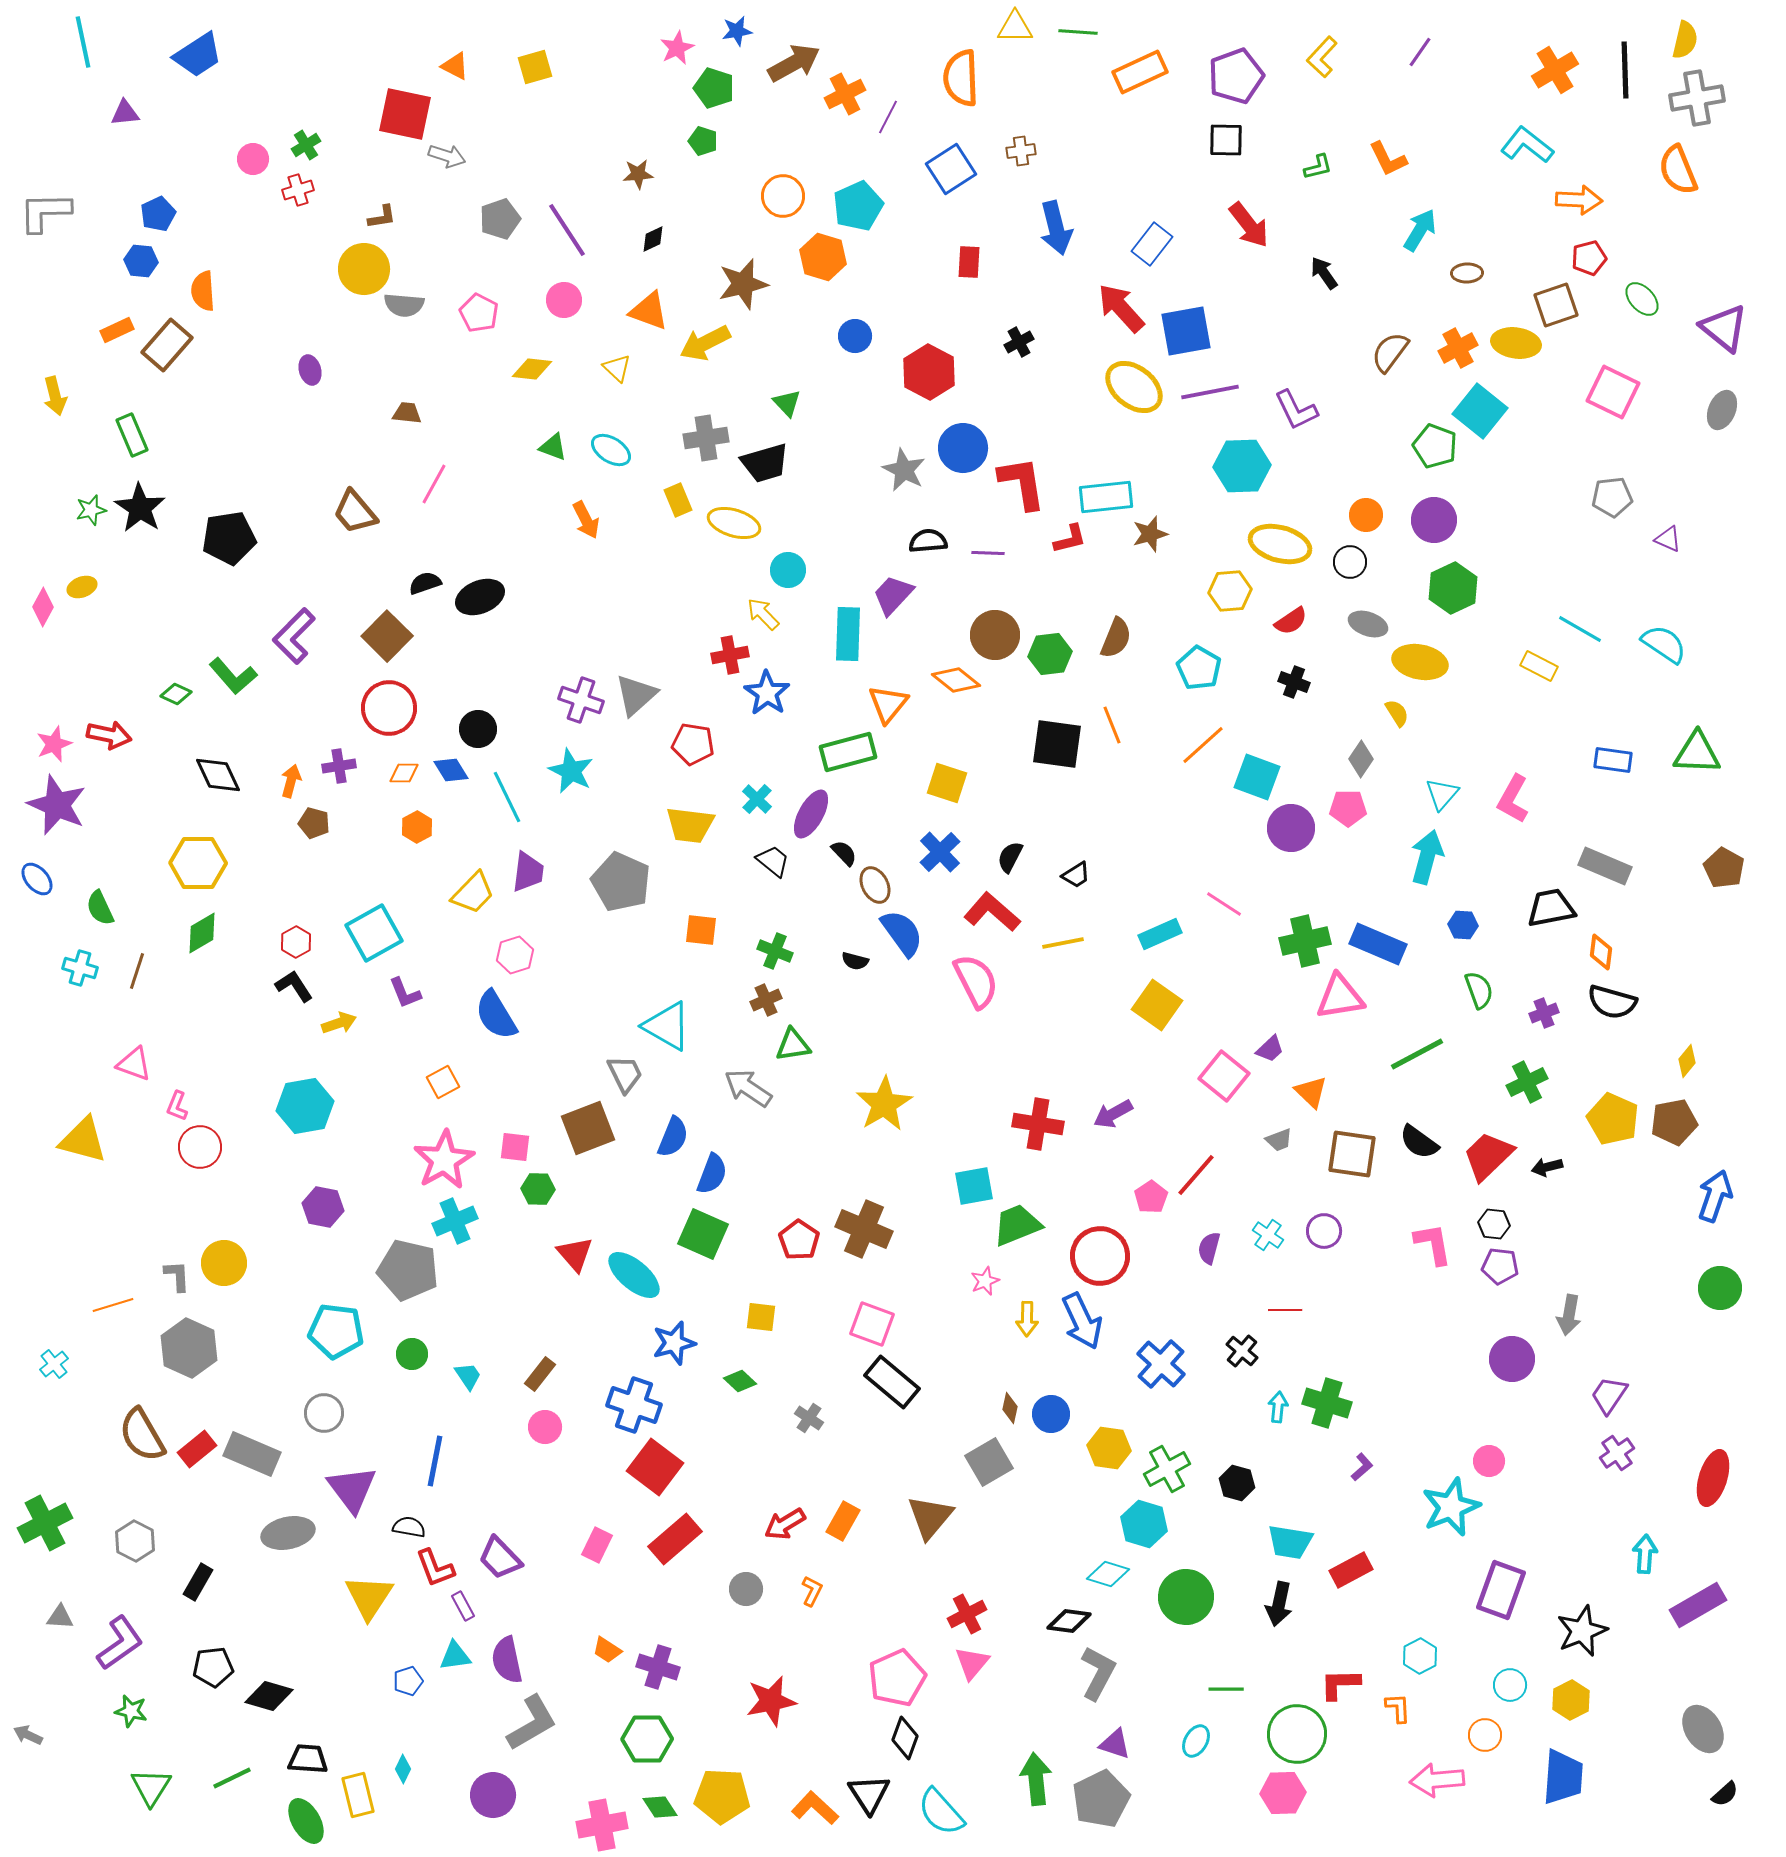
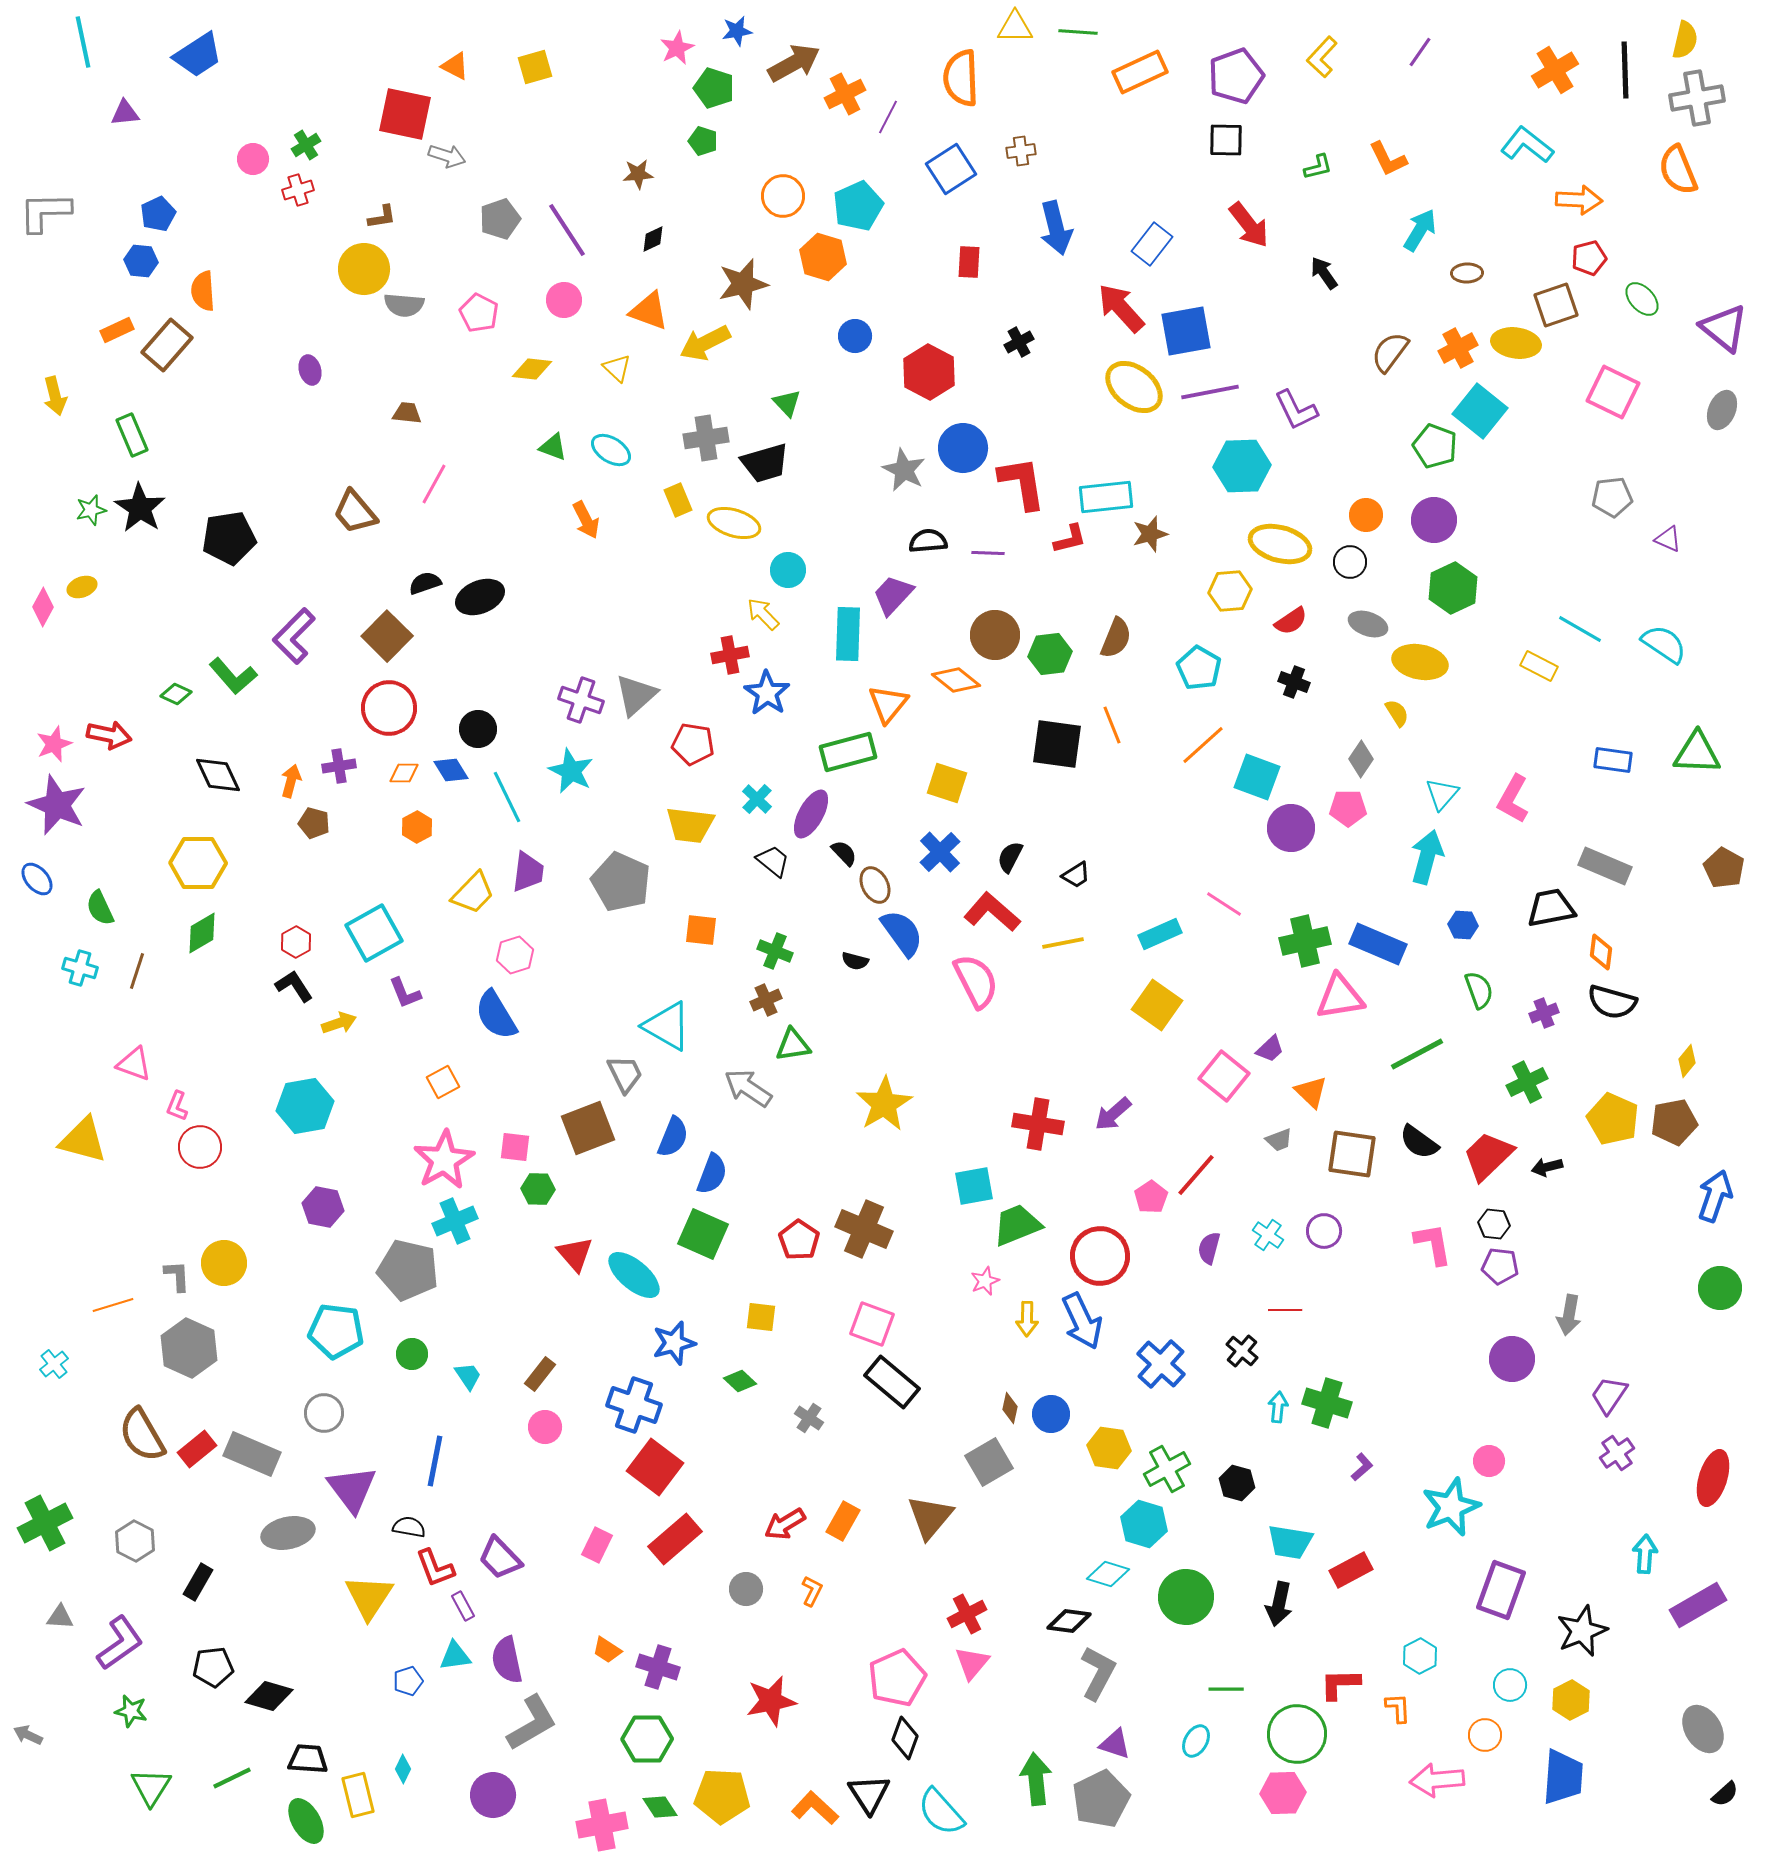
purple arrow at (1113, 1114): rotated 12 degrees counterclockwise
